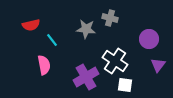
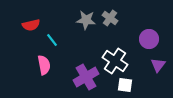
gray cross: rotated 21 degrees clockwise
gray star: moved 9 px up
